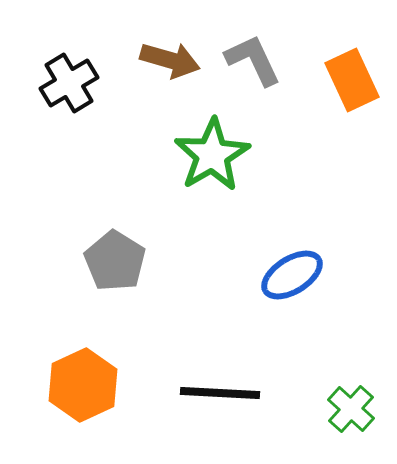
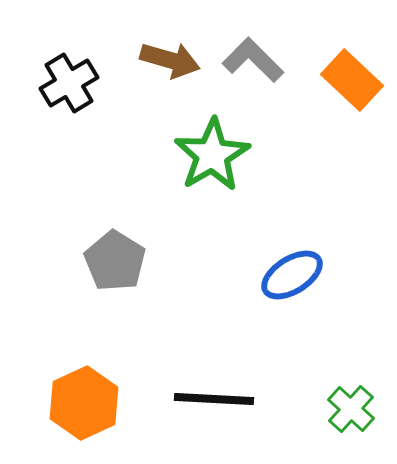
gray L-shape: rotated 20 degrees counterclockwise
orange rectangle: rotated 22 degrees counterclockwise
orange hexagon: moved 1 px right, 18 px down
black line: moved 6 px left, 6 px down
